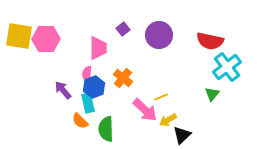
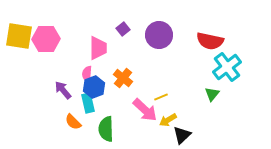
orange semicircle: moved 7 px left, 1 px down
